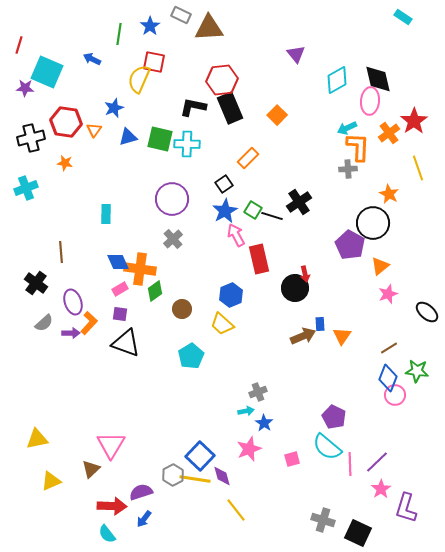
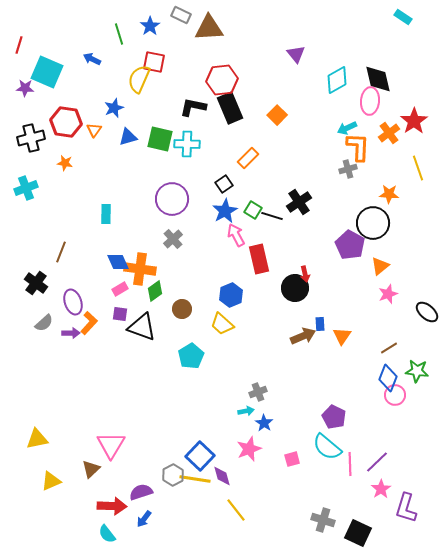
green line at (119, 34): rotated 25 degrees counterclockwise
gray cross at (348, 169): rotated 12 degrees counterclockwise
orange star at (389, 194): rotated 24 degrees counterclockwise
brown line at (61, 252): rotated 25 degrees clockwise
black triangle at (126, 343): moved 16 px right, 16 px up
